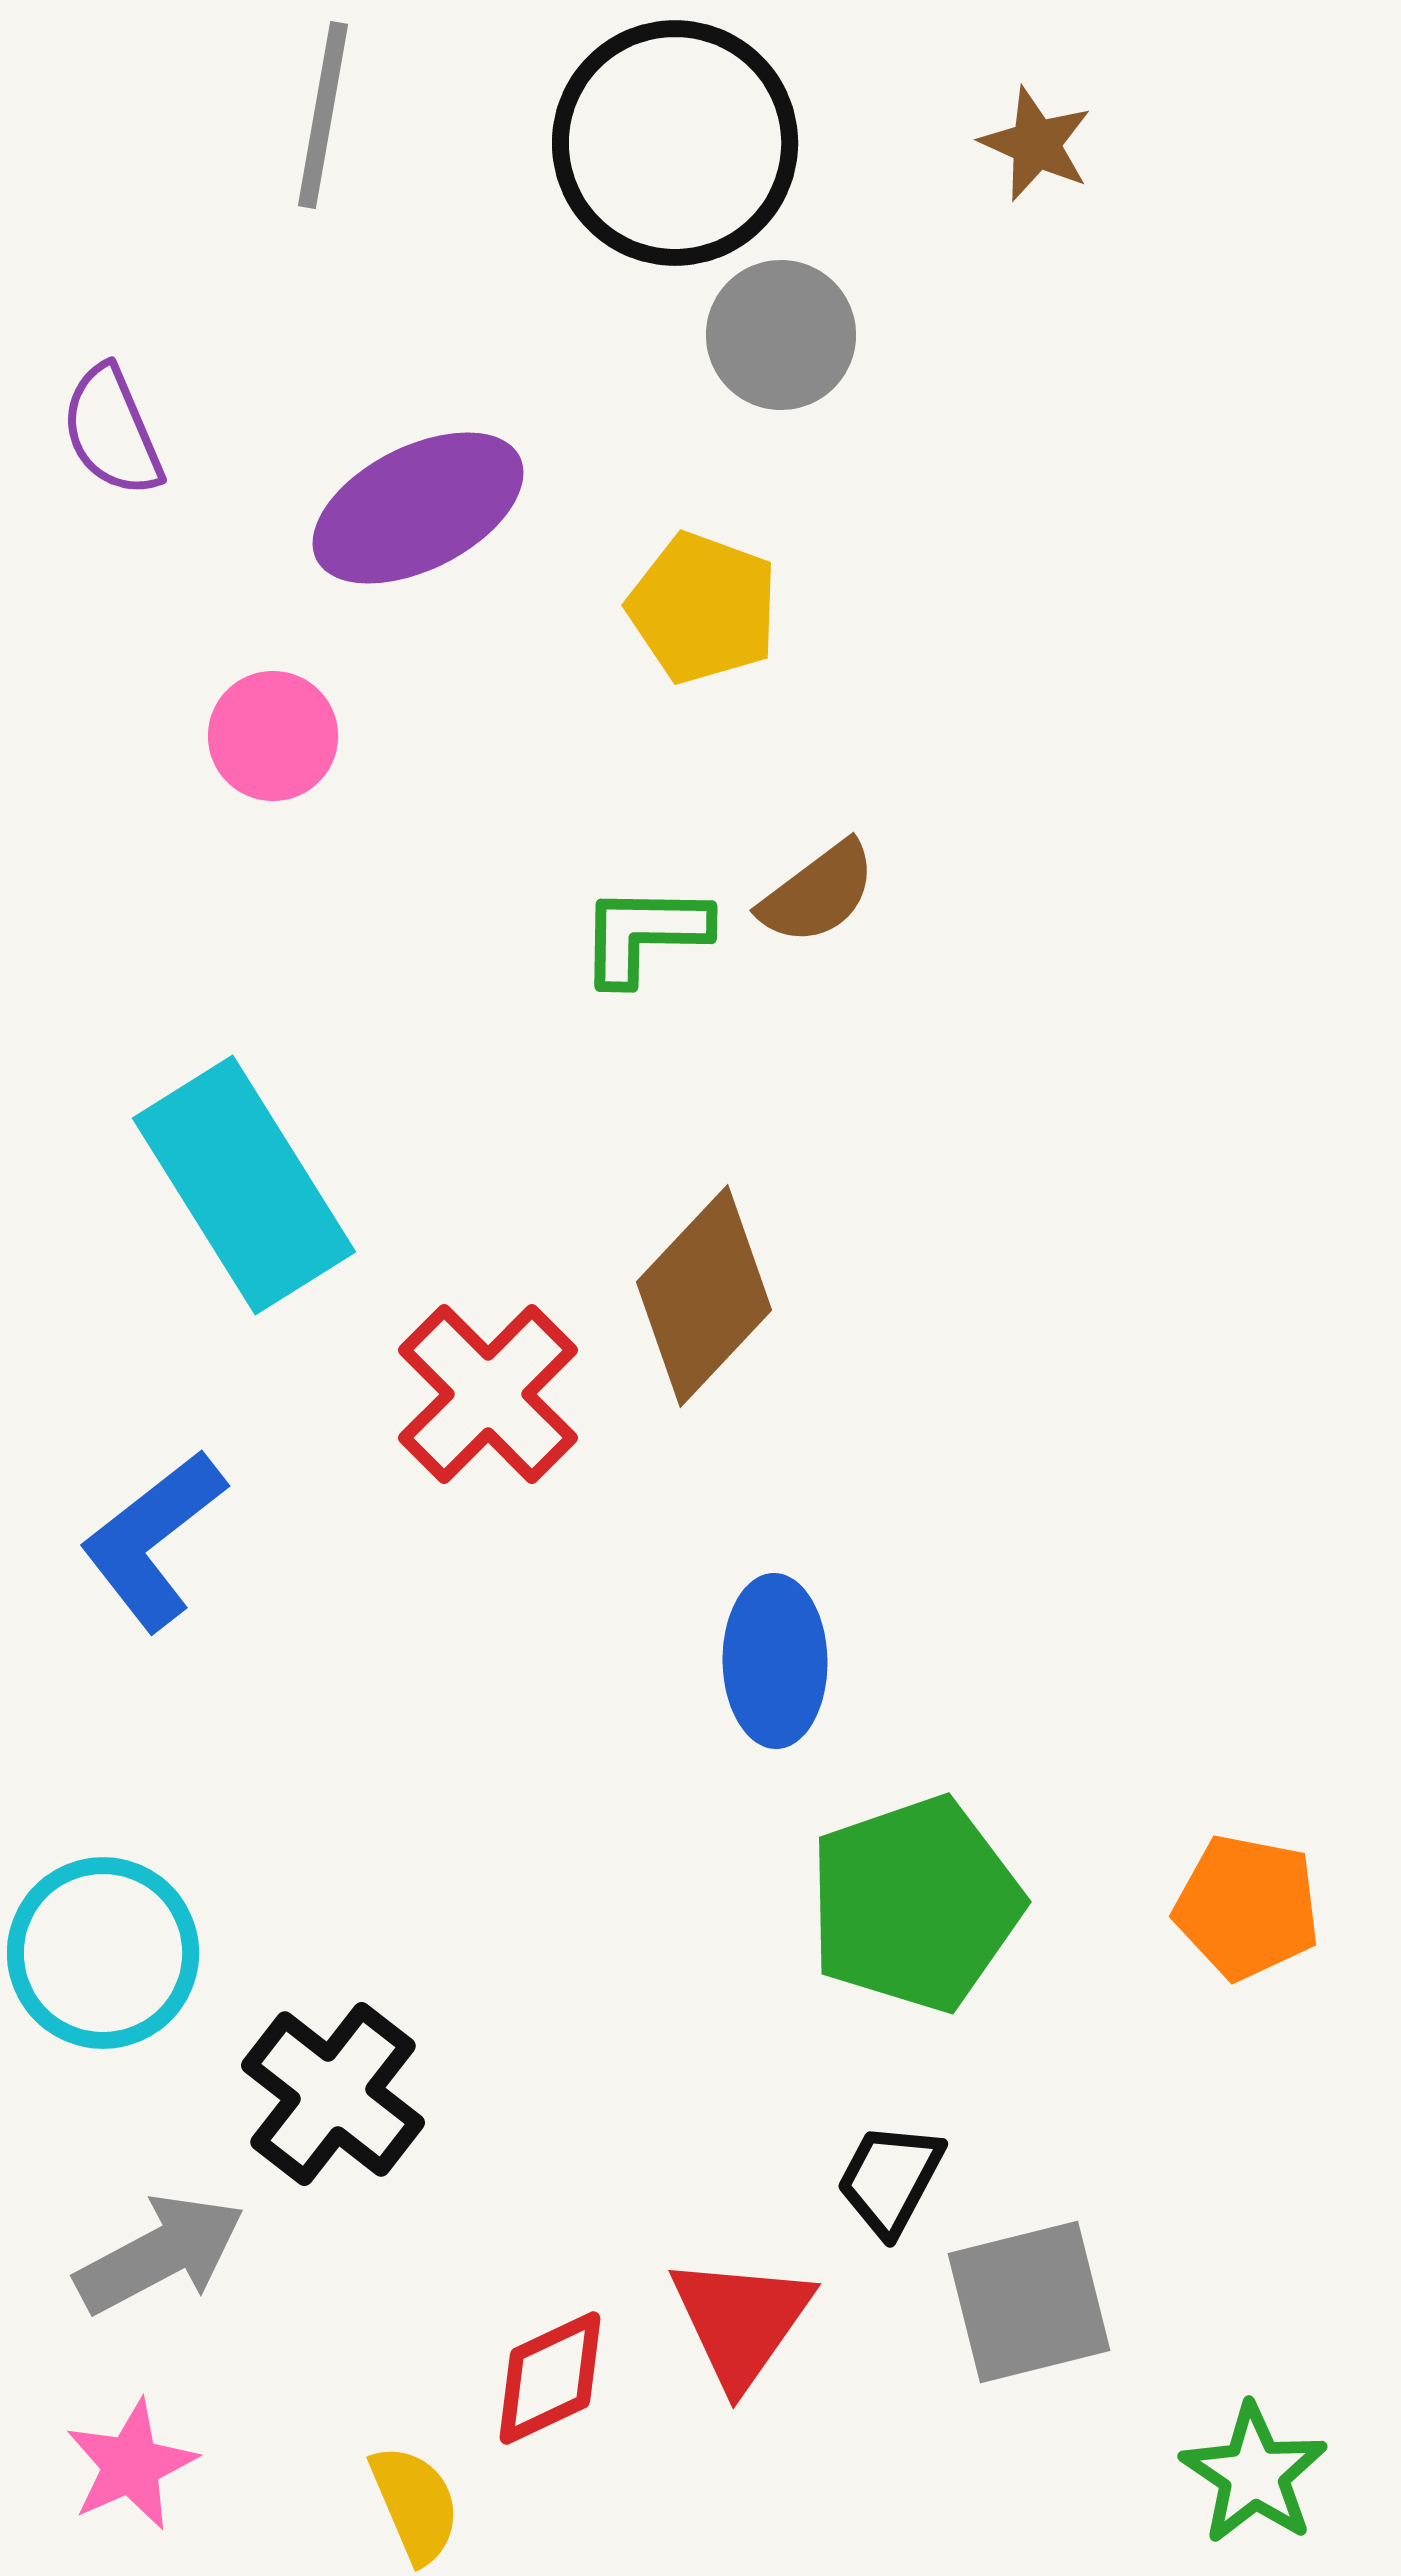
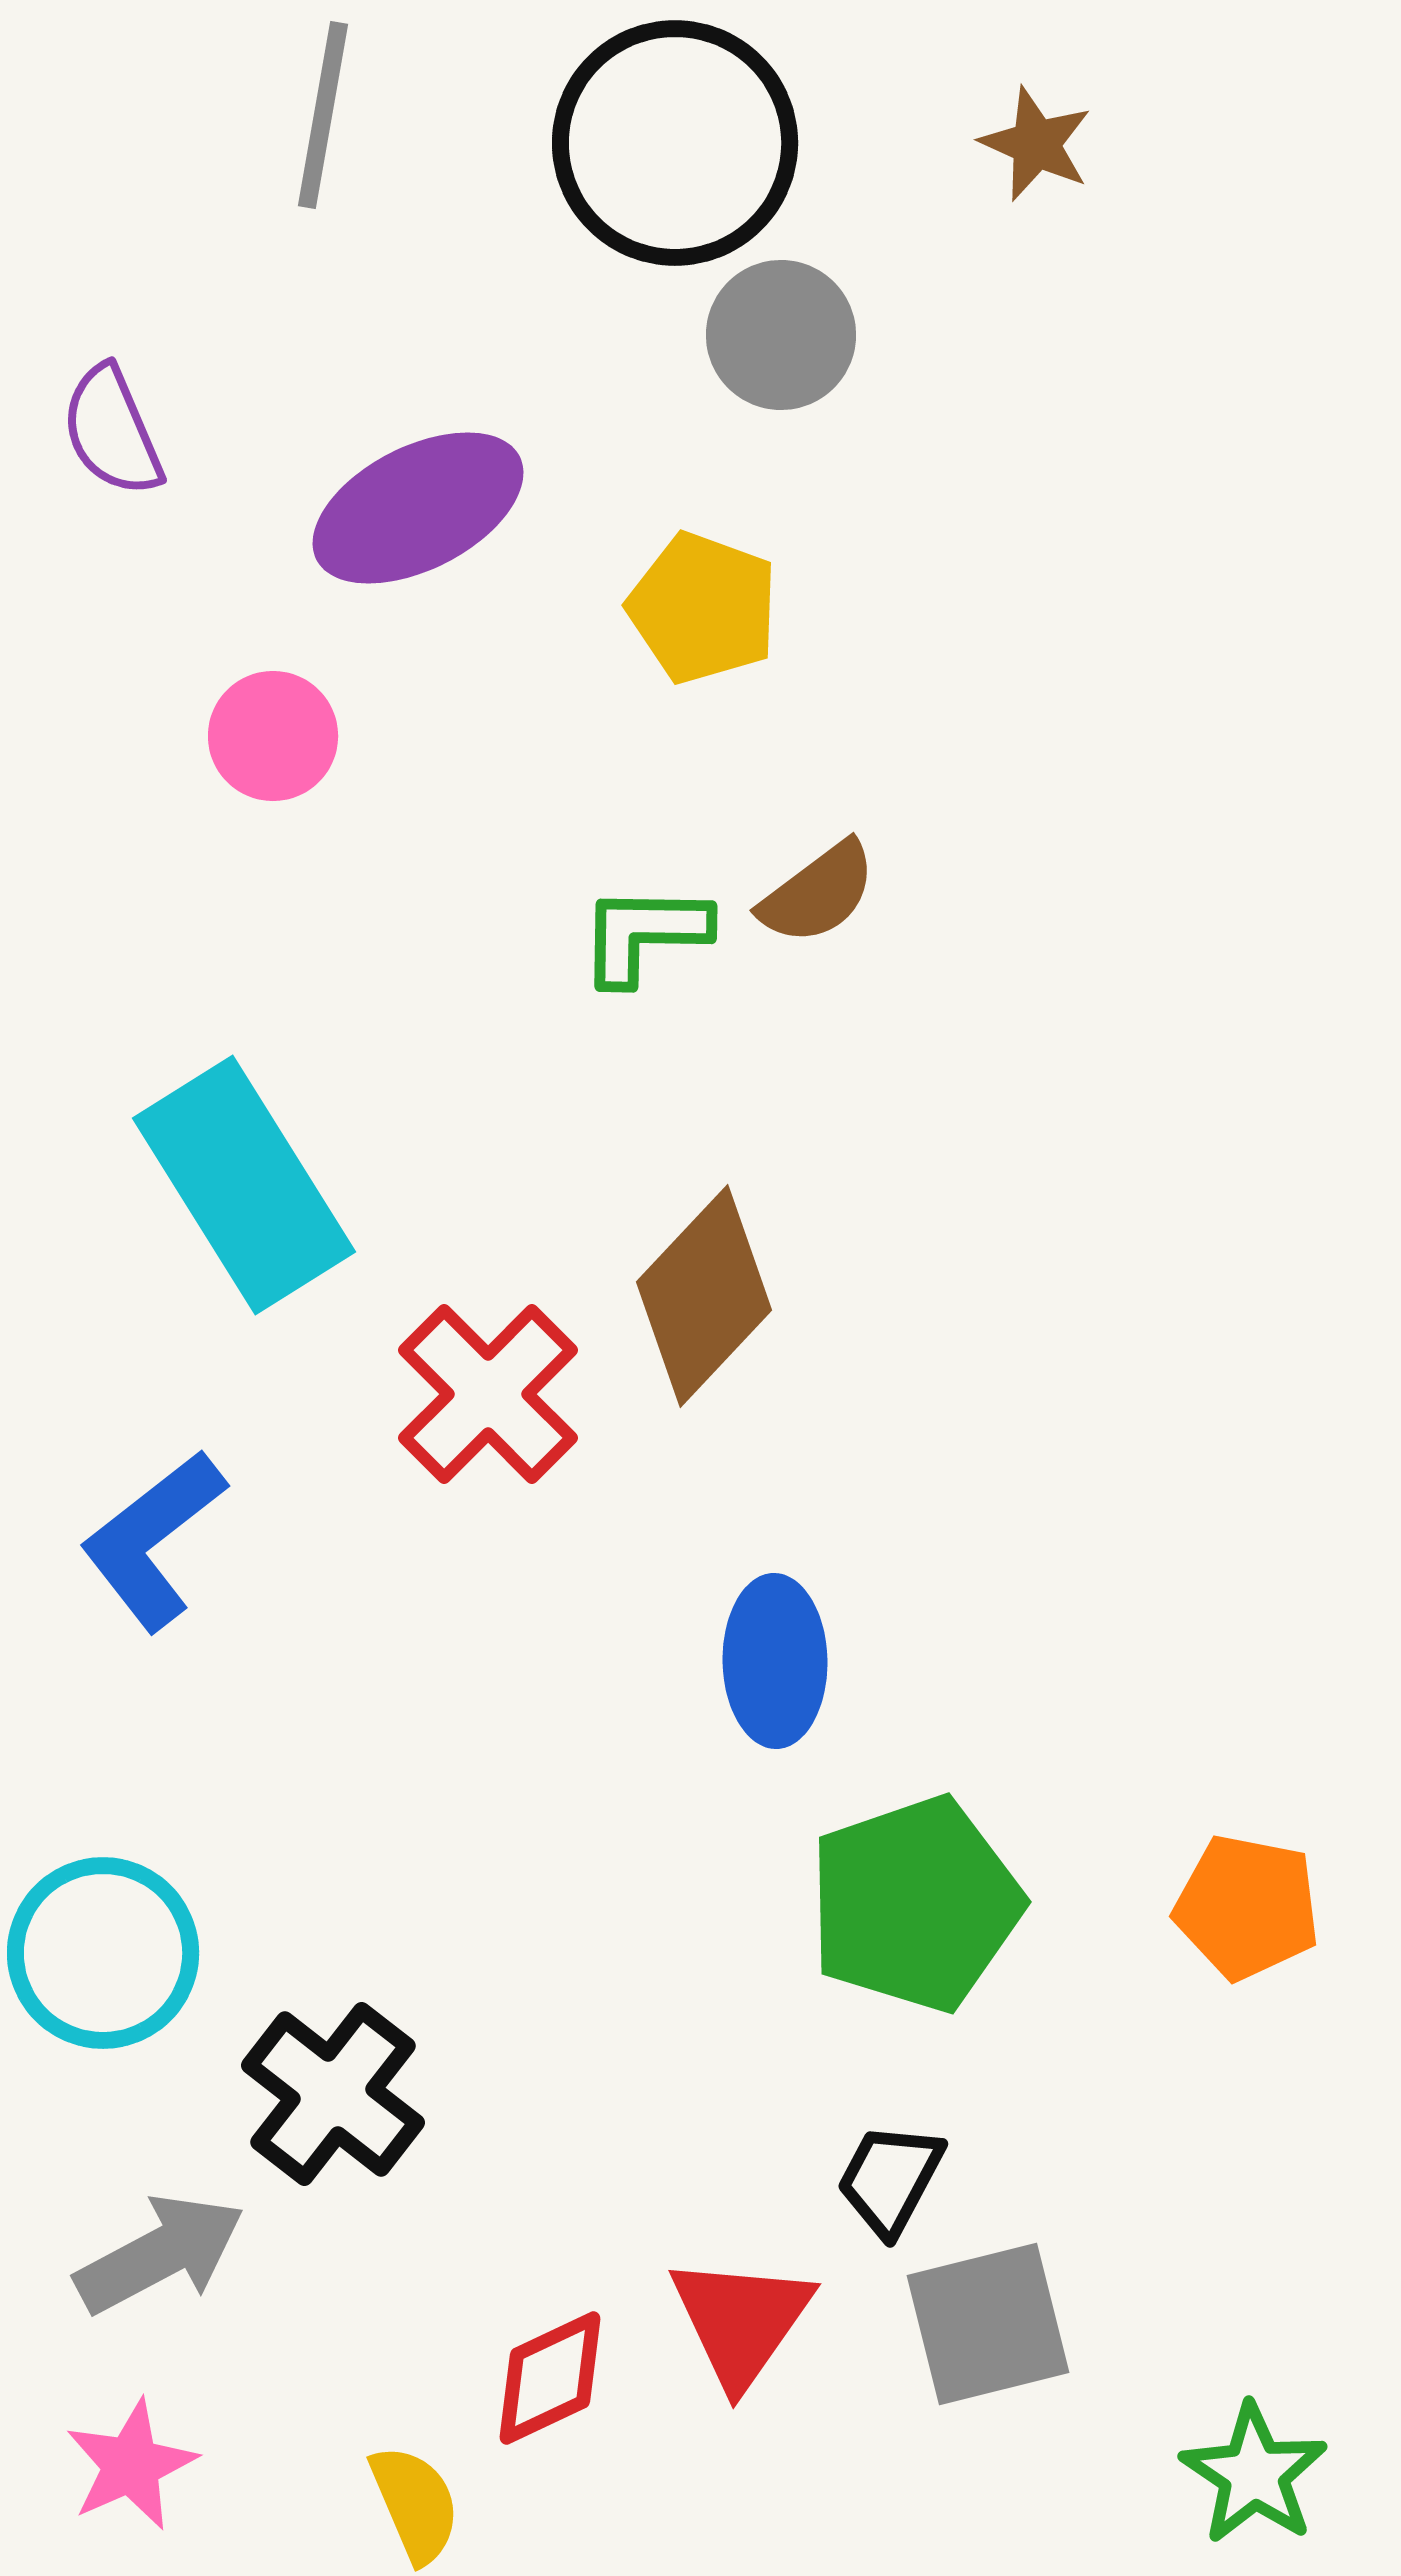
gray square: moved 41 px left, 22 px down
